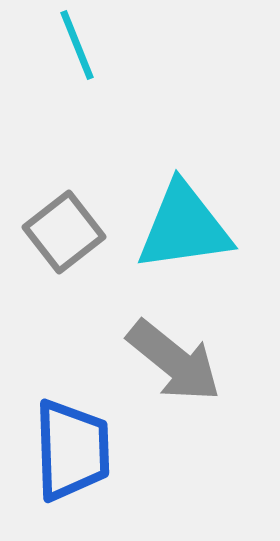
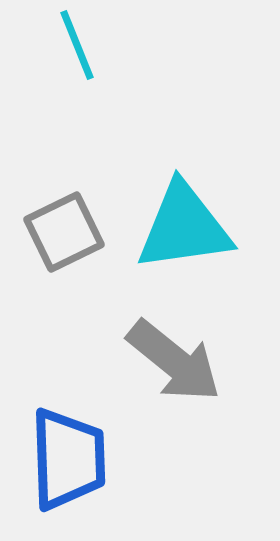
gray square: rotated 12 degrees clockwise
blue trapezoid: moved 4 px left, 9 px down
